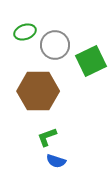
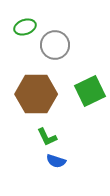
green ellipse: moved 5 px up
green square: moved 1 px left, 30 px down
brown hexagon: moved 2 px left, 3 px down
green L-shape: rotated 95 degrees counterclockwise
